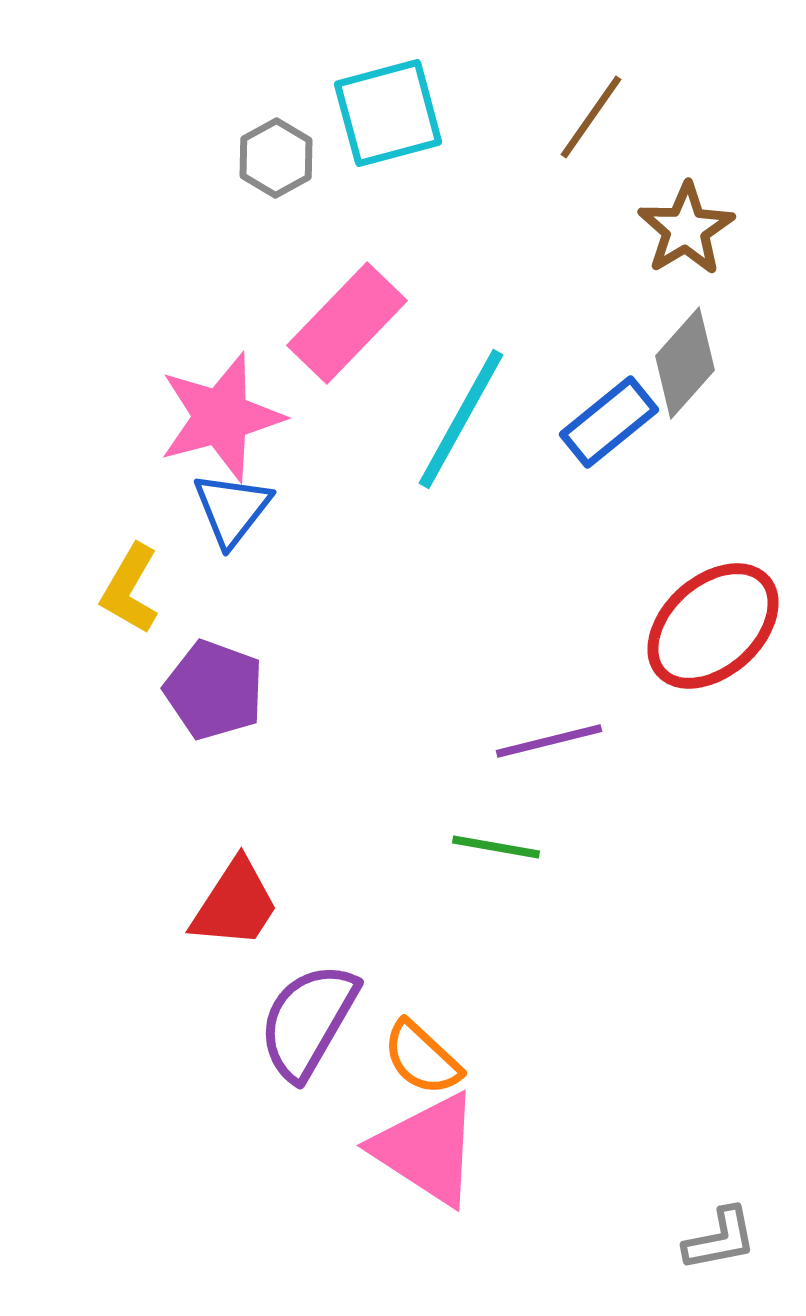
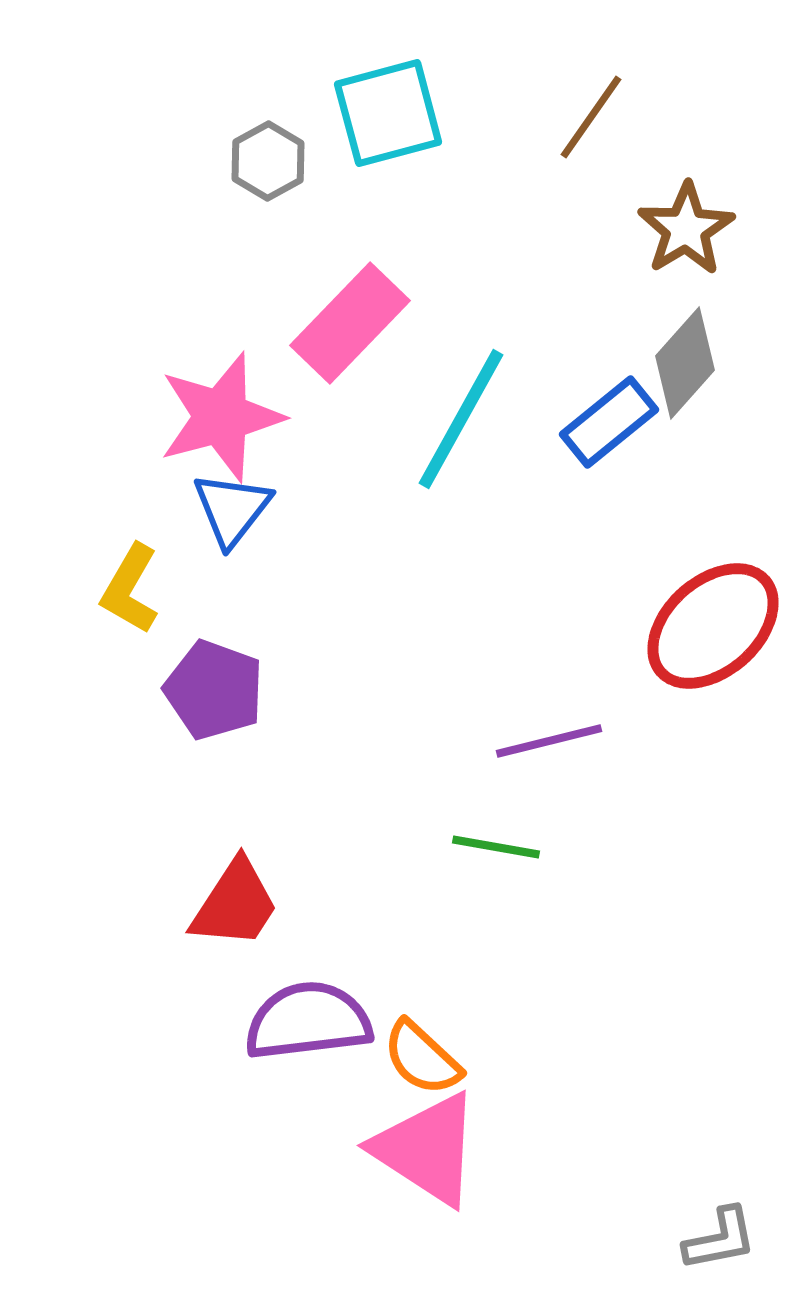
gray hexagon: moved 8 px left, 3 px down
pink rectangle: moved 3 px right
purple semicircle: rotated 53 degrees clockwise
